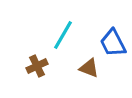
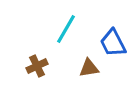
cyan line: moved 3 px right, 6 px up
brown triangle: rotated 30 degrees counterclockwise
